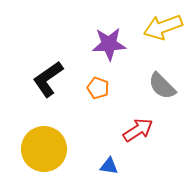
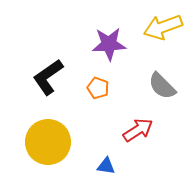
black L-shape: moved 2 px up
yellow circle: moved 4 px right, 7 px up
blue triangle: moved 3 px left
